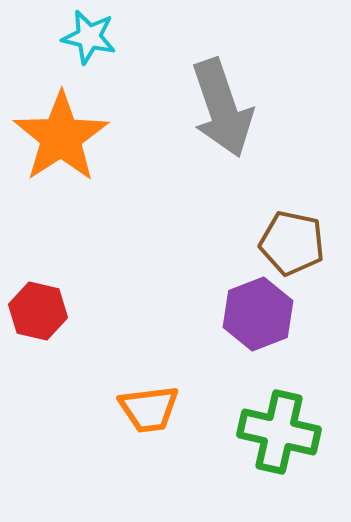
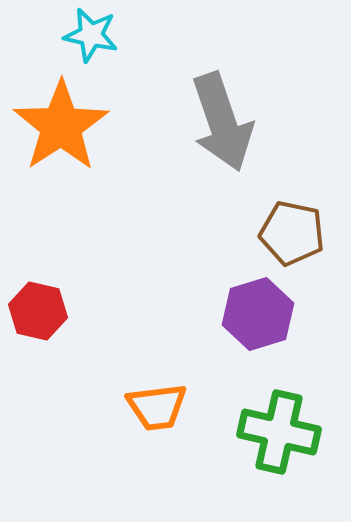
cyan star: moved 2 px right, 2 px up
gray arrow: moved 14 px down
orange star: moved 11 px up
brown pentagon: moved 10 px up
purple hexagon: rotated 4 degrees clockwise
orange trapezoid: moved 8 px right, 2 px up
